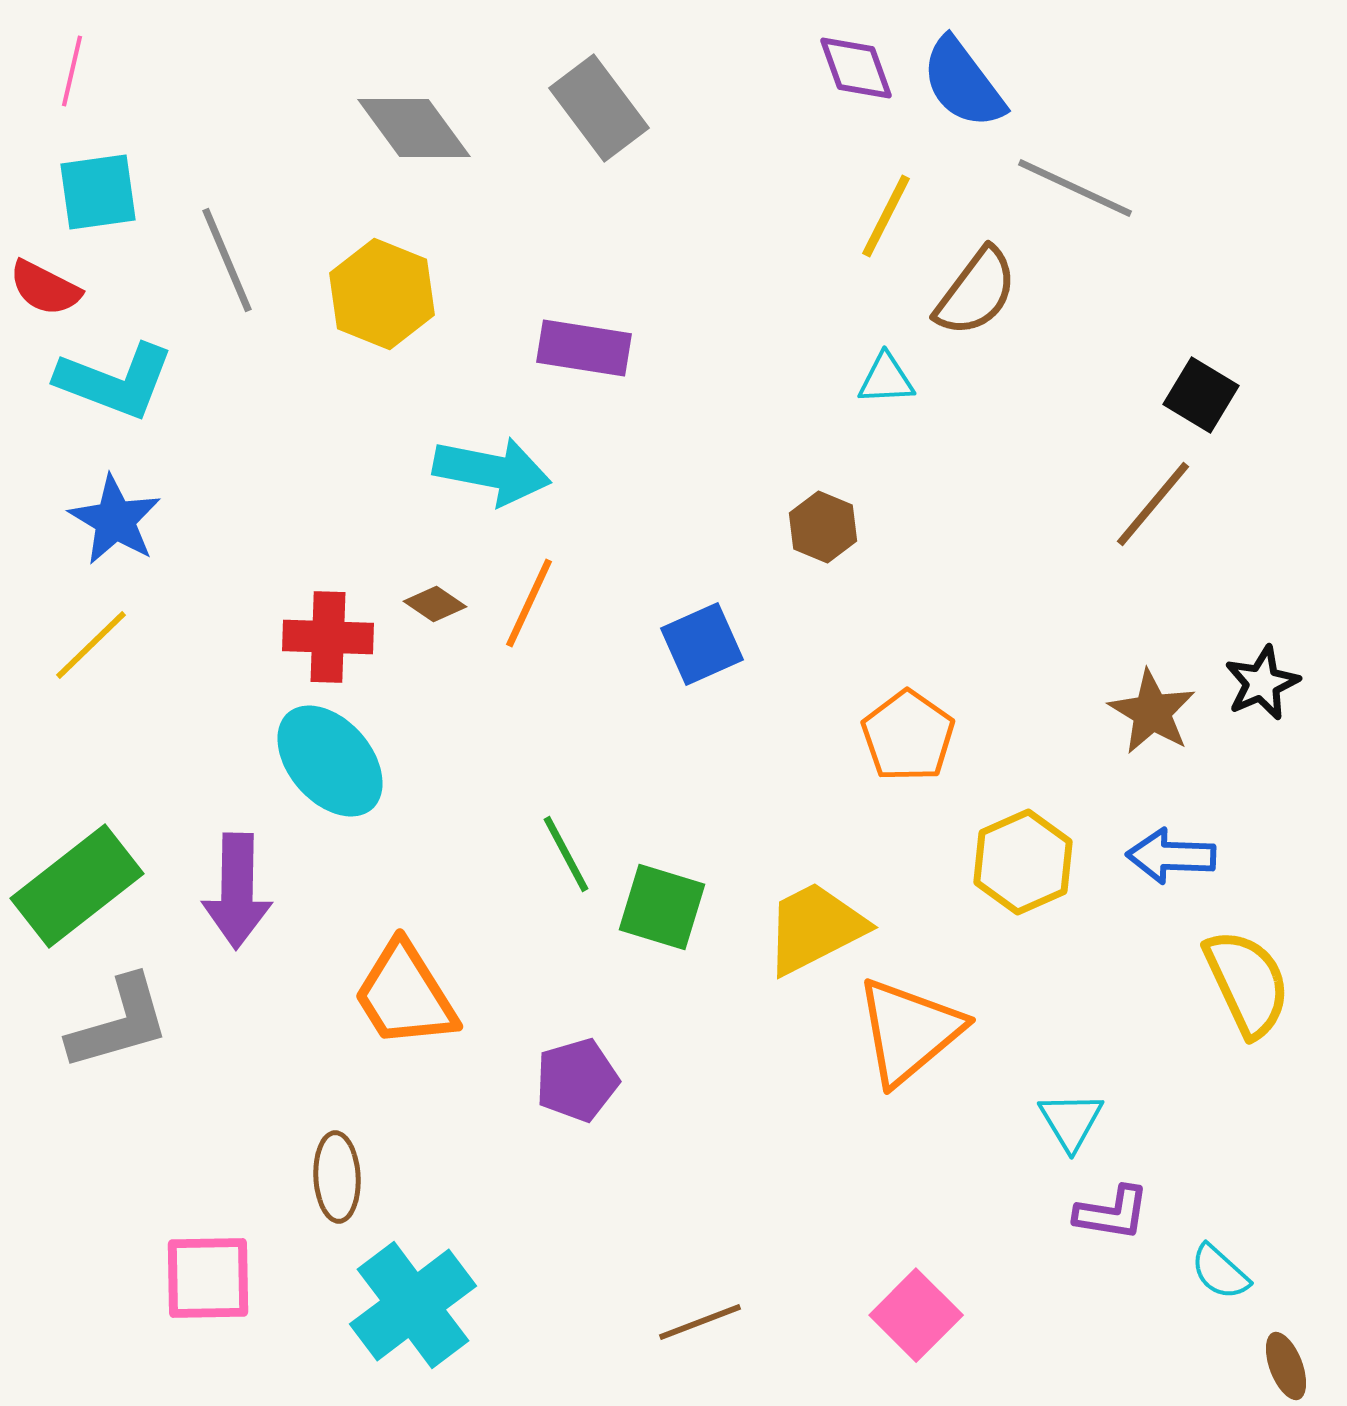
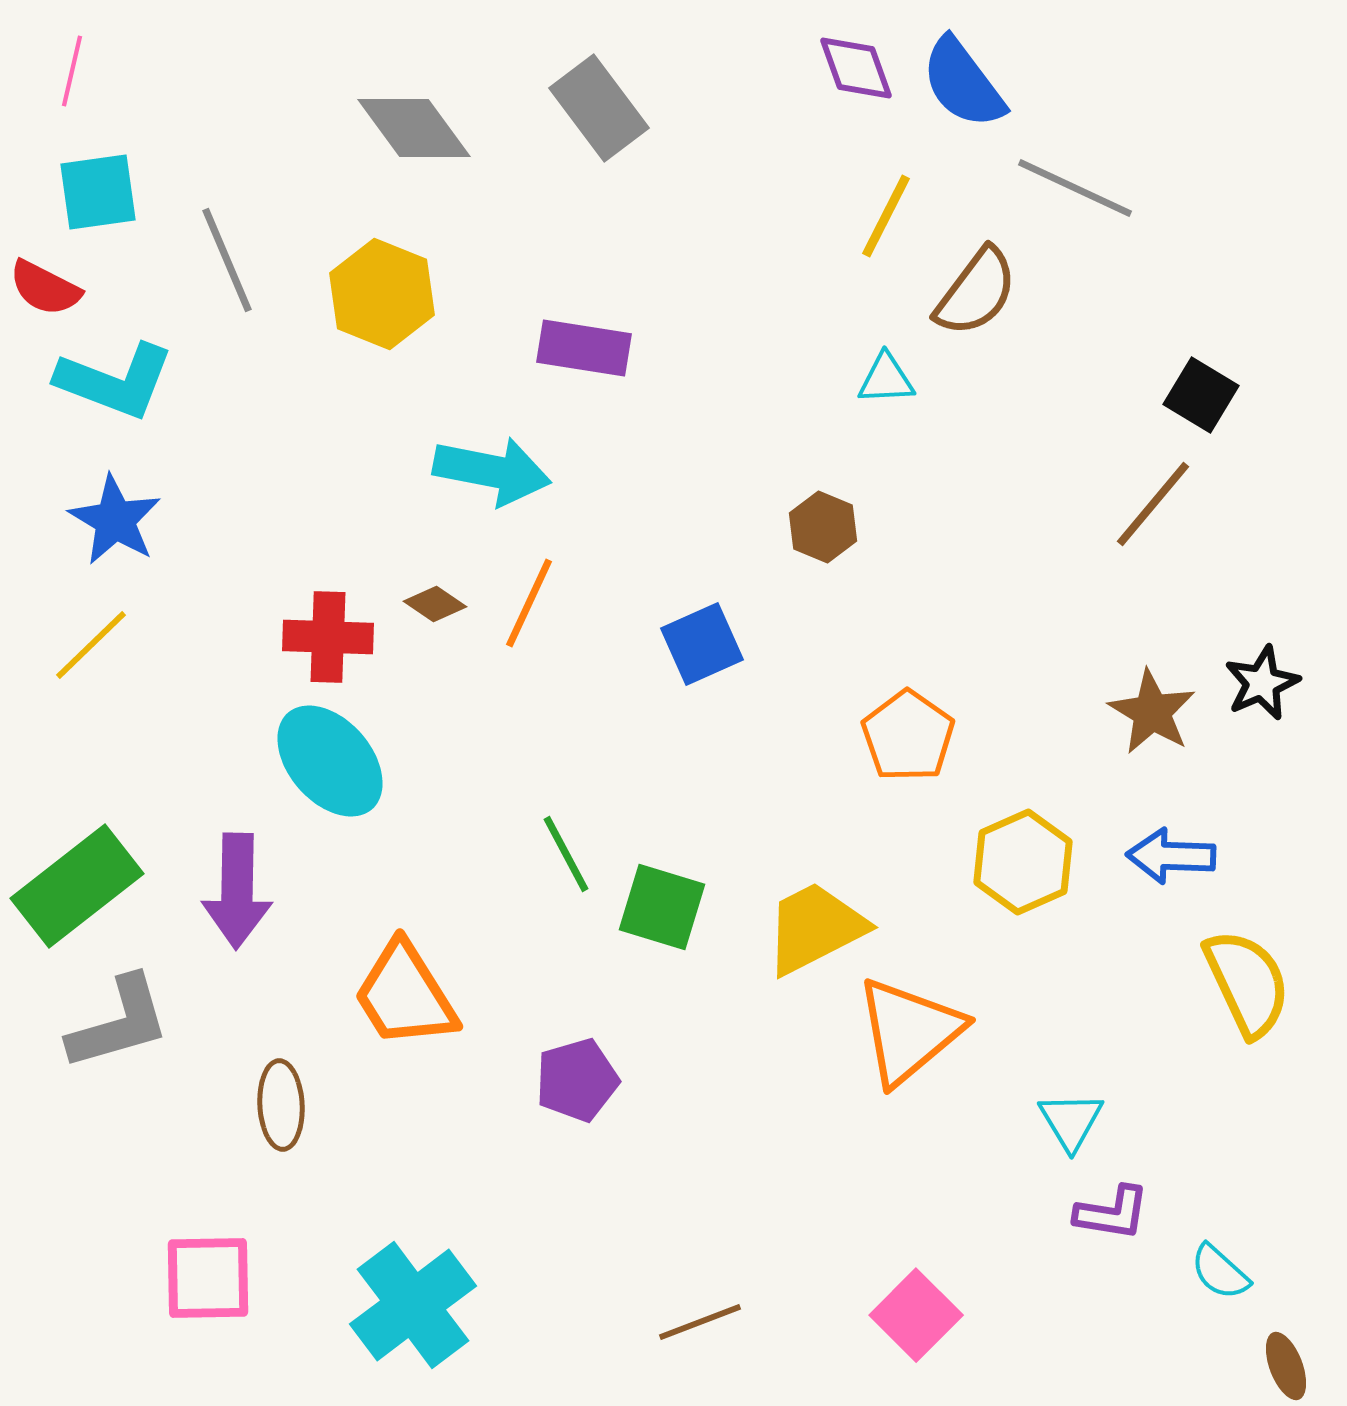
brown ellipse at (337, 1177): moved 56 px left, 72 px up
